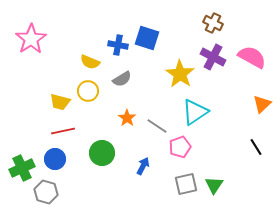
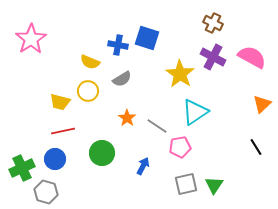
pink pentagon: rotated 10 degrees clockwise
